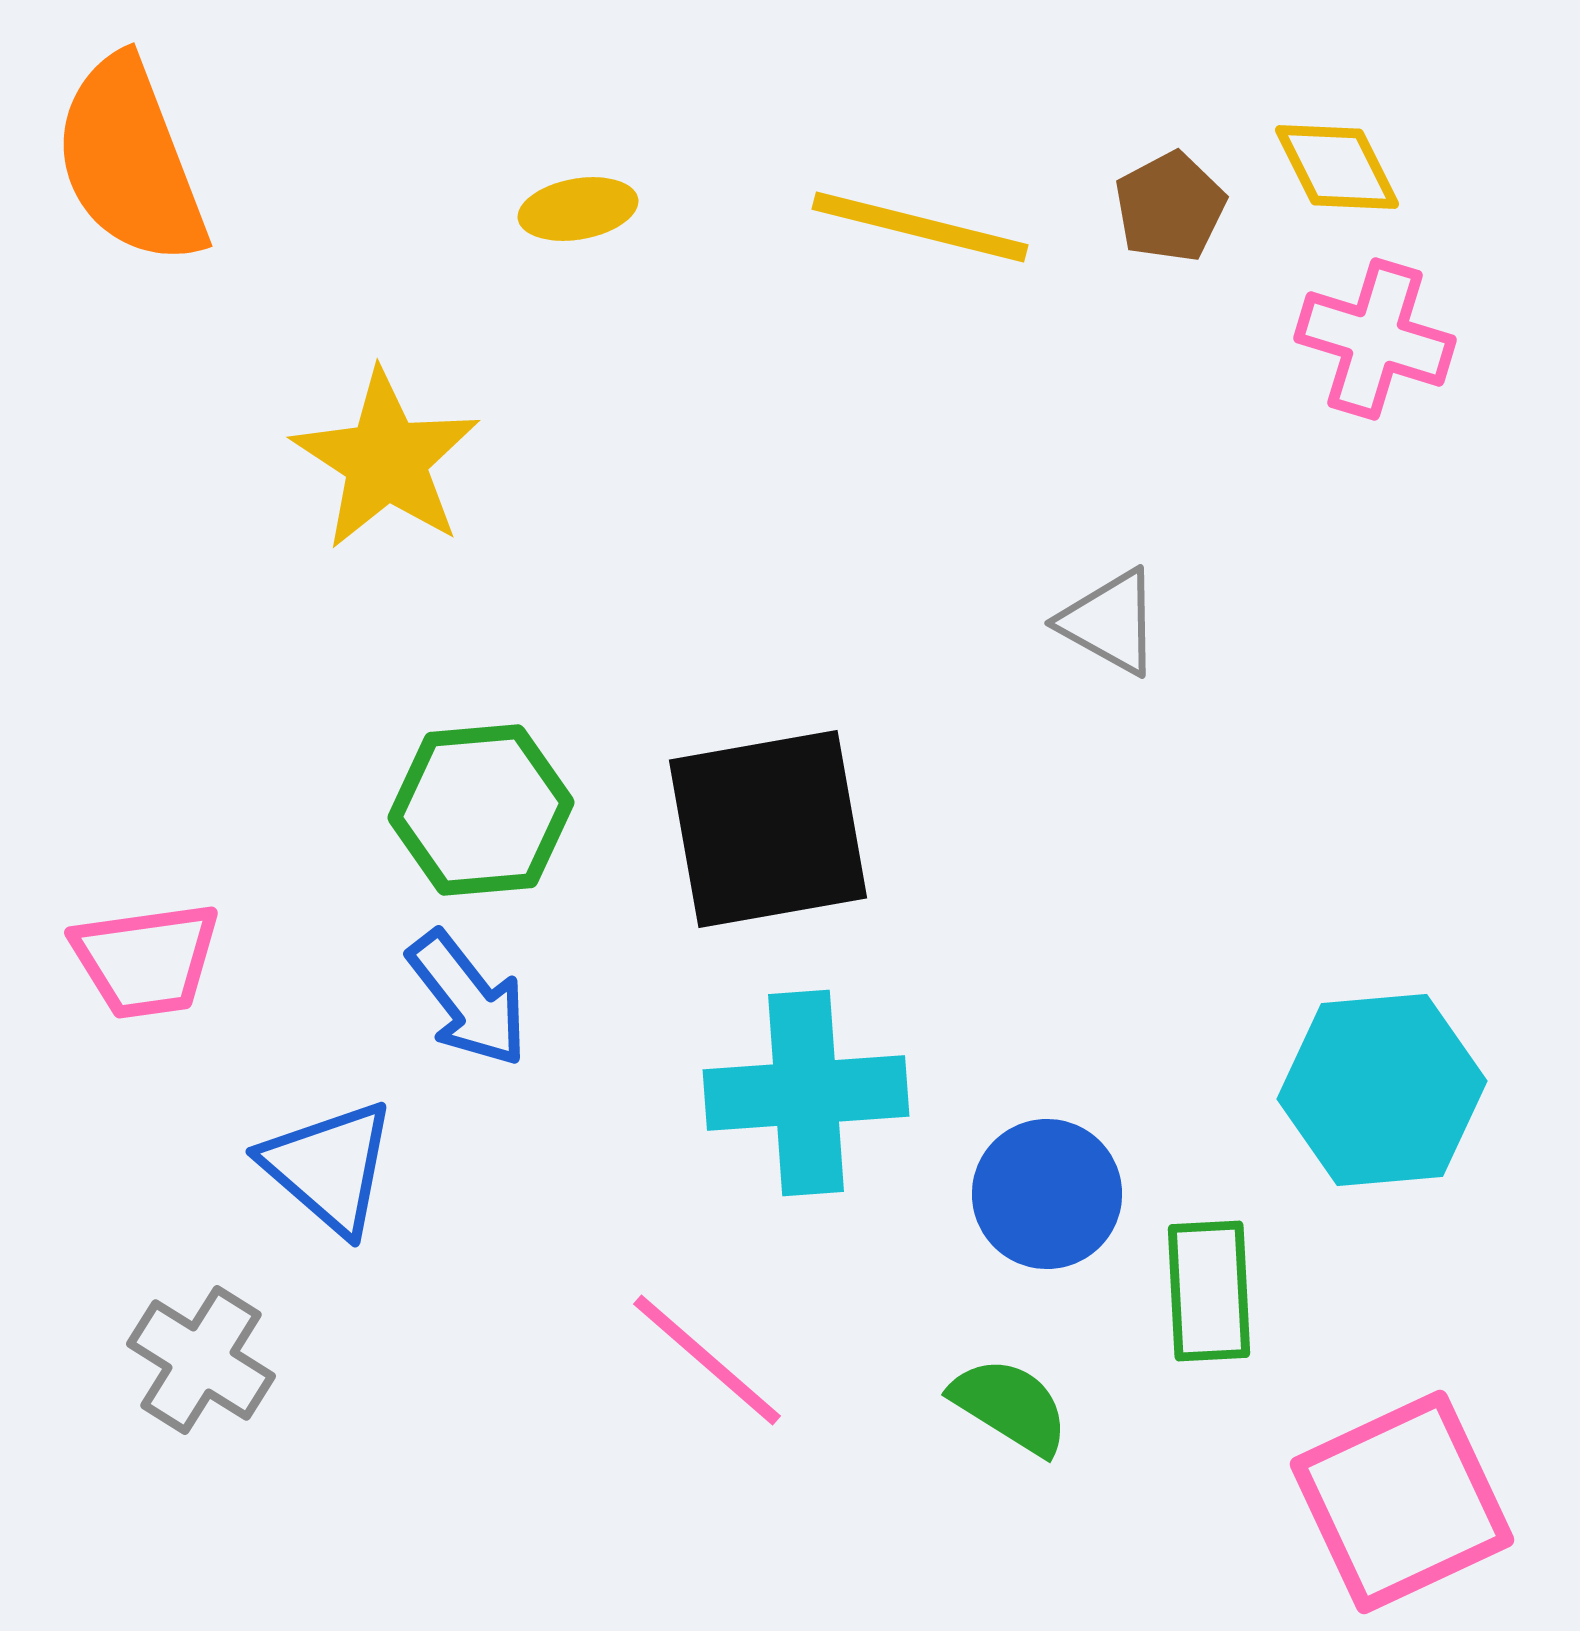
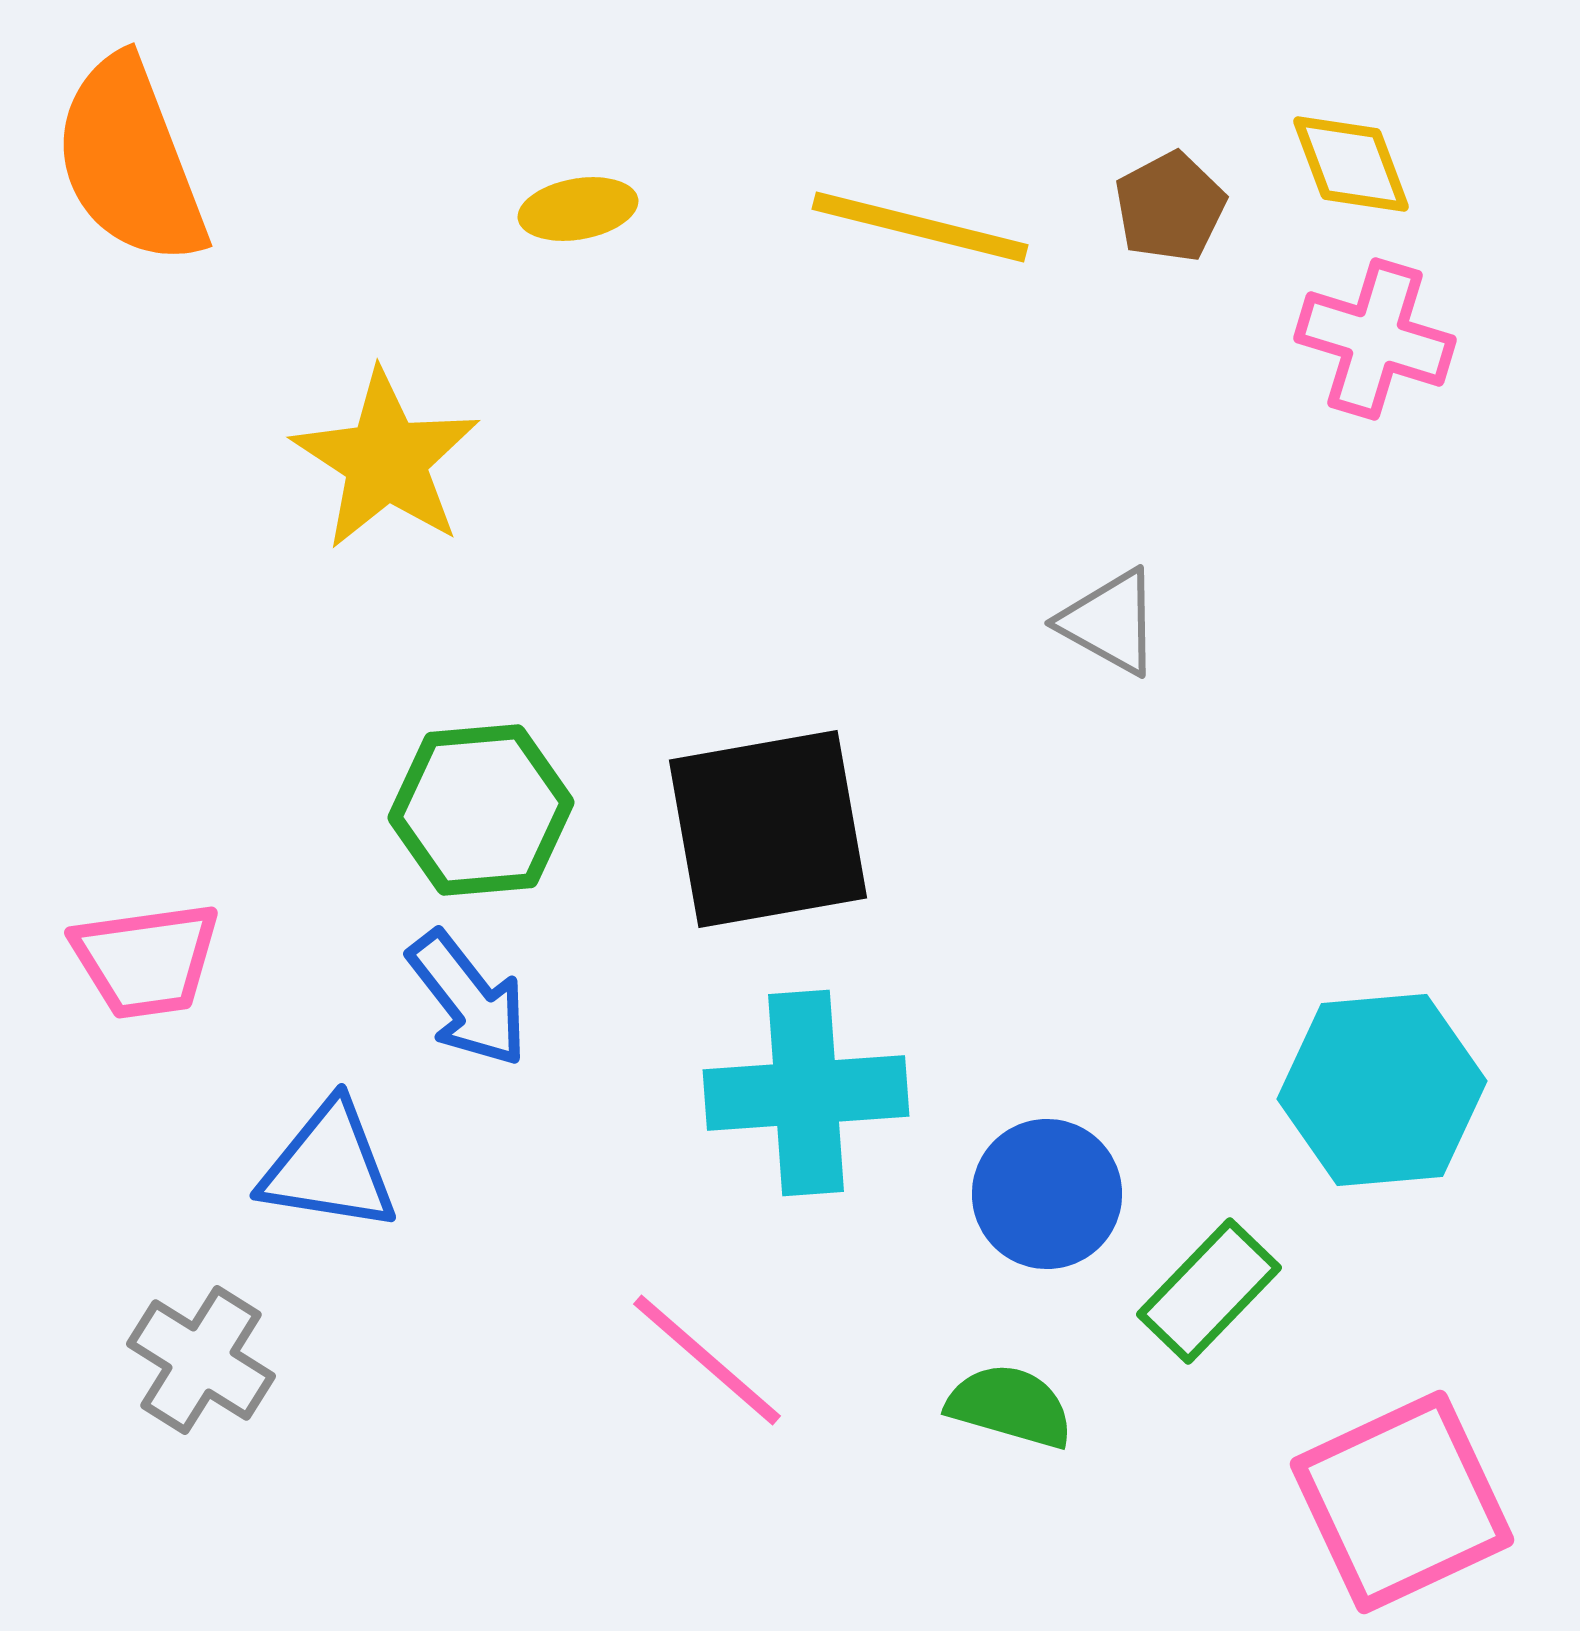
yellow diamond: moved 14 px right, 3 px up; rotated 6 degrees clockwise
blue triangle: rotated 32 degrees counterclockwise
green rectangle: rotated 47 degrees clockwise
green semicircle: rotated 16 degrees counterclockwise
